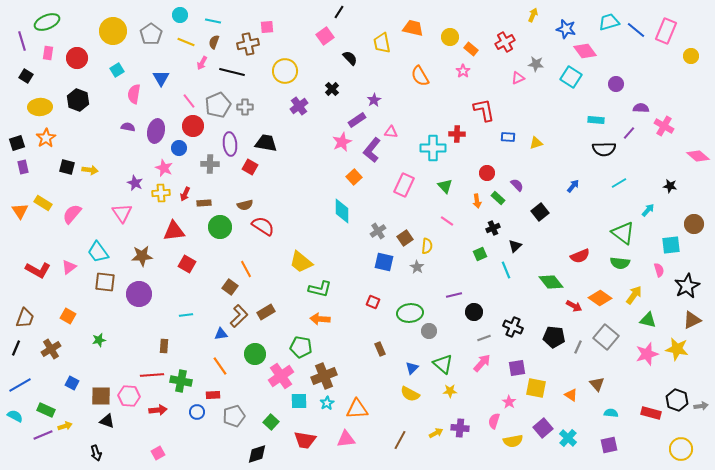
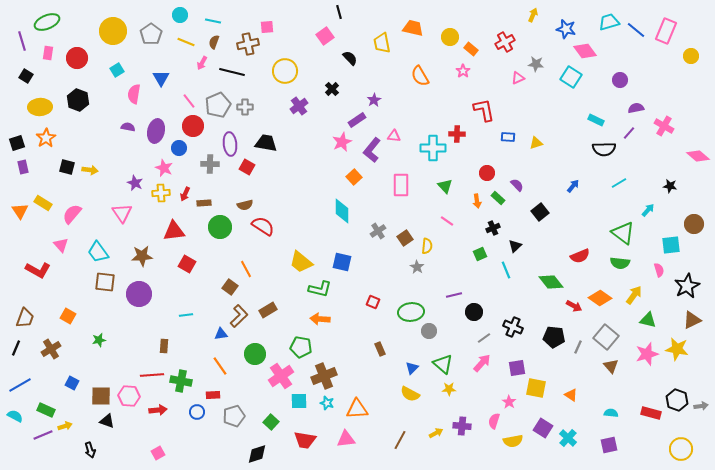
black line at (339, 12): rotated 48 degrees counterclockwise
purple circle at (616, 84): moved 4 px right, 4 px up
purple semicircle at (641, 108): moved 5 px left; rotated 14 degrees counterclockwise
cyan rectangle at (596, 120): rotated 21 degrees clockwise
pink triangle at (391, 132): moved 3 px right, 4 px down
red square at (250, 167): moved 3 px left
pink rectangle at (404, 185): moved 3 px left; rotated 25 degrees counterclockwise
blue square at (384, 262): moved 42 px left
pink triangle at (69, 267): moved 8 px left, 22 px up; rotated 35 degrees counterclockwise
brown rectangle at (266, 312): moved 2 px right, 2 px up
green ellipse at (410, 313): moved 1 px right, 1 px up
gray line at (484, 338): rotated 16 degrees counterclockwise
brown triangle at (597, 384): moved 14 px right, 18 px up
yellow star at (450, 391): moved 1 px left, 2 px up
cyan star at (327, 403): rotated 24 degrees counterclockwise
purple cross at (460, 428): moved 2 px right, 2 px up
purple square at (543, 428): rotated 18 degrees counterclockwise
black arrow at (96, 453): moved 6 px left, 3 px up
